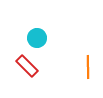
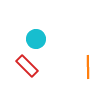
cyan circle: moved 1 px left, 1 px down
